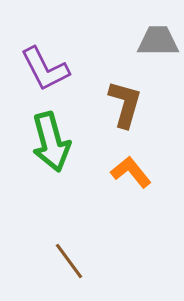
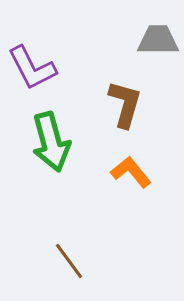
gray trapezoid: moved 1 px up
purple L-shape: moved 13 px left, 1 px up
